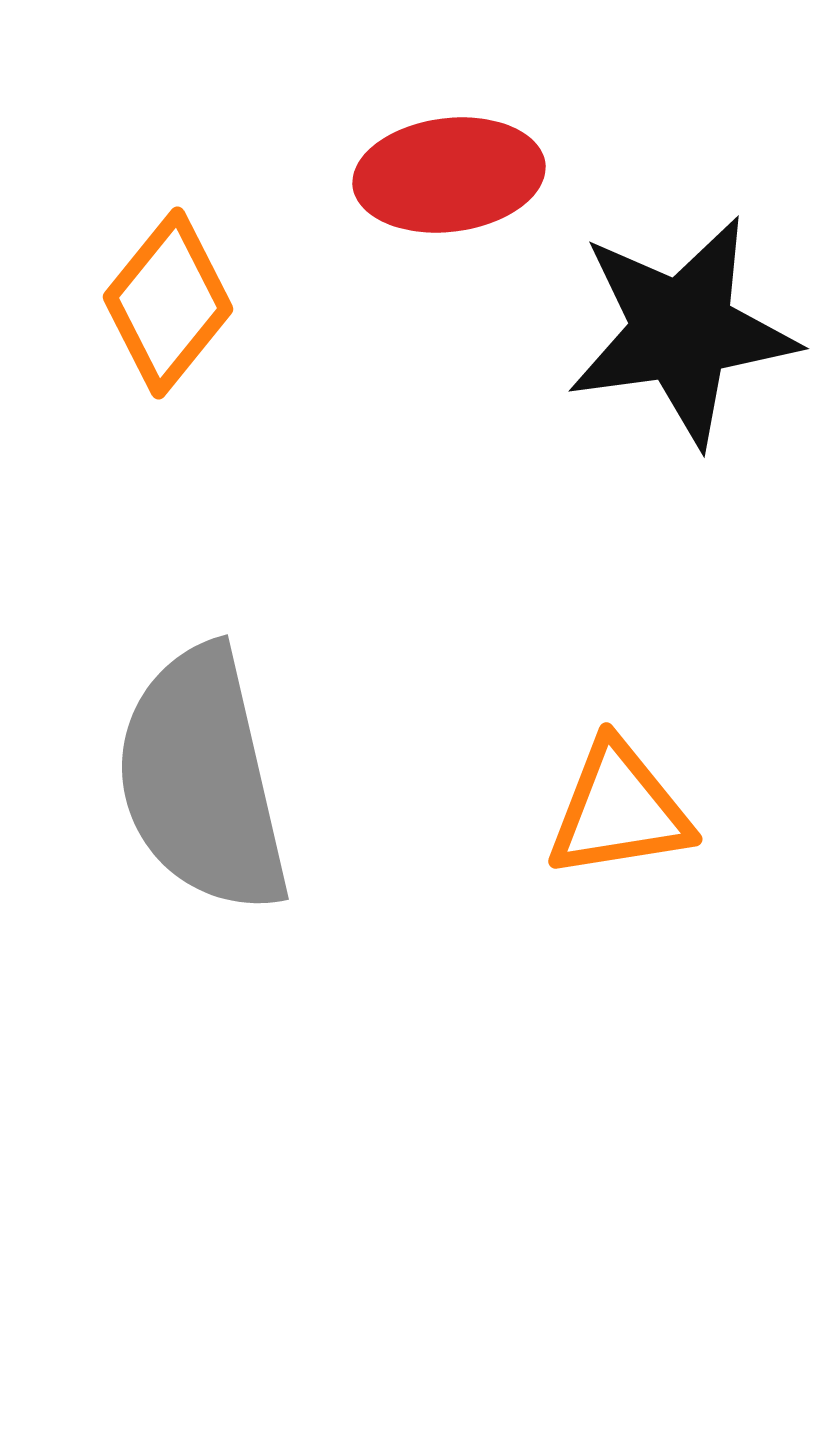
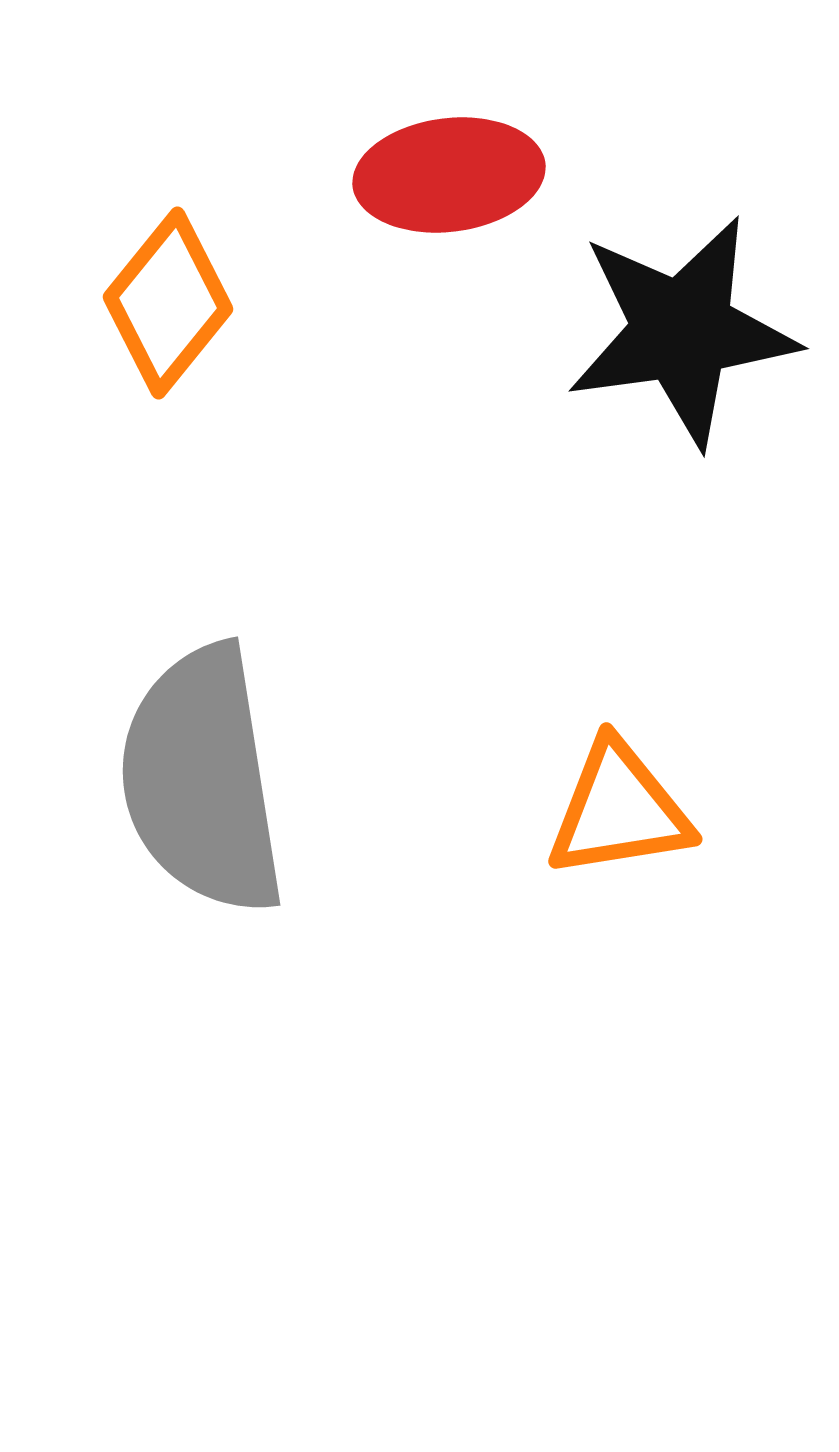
gray semicircle: rotated 4 degrees clockwise
